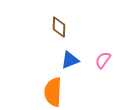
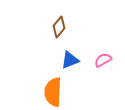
brown diamond: rotated 40 degrees clockwise
pink semicircle: rotated 24 degrees clockwise
